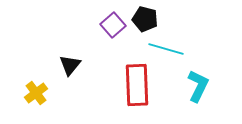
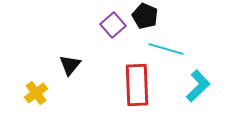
black pentagon: moved 3 px up; rotated 10 degrees clockwise
cyan L-shape: rotated 20 degrees clockwise
